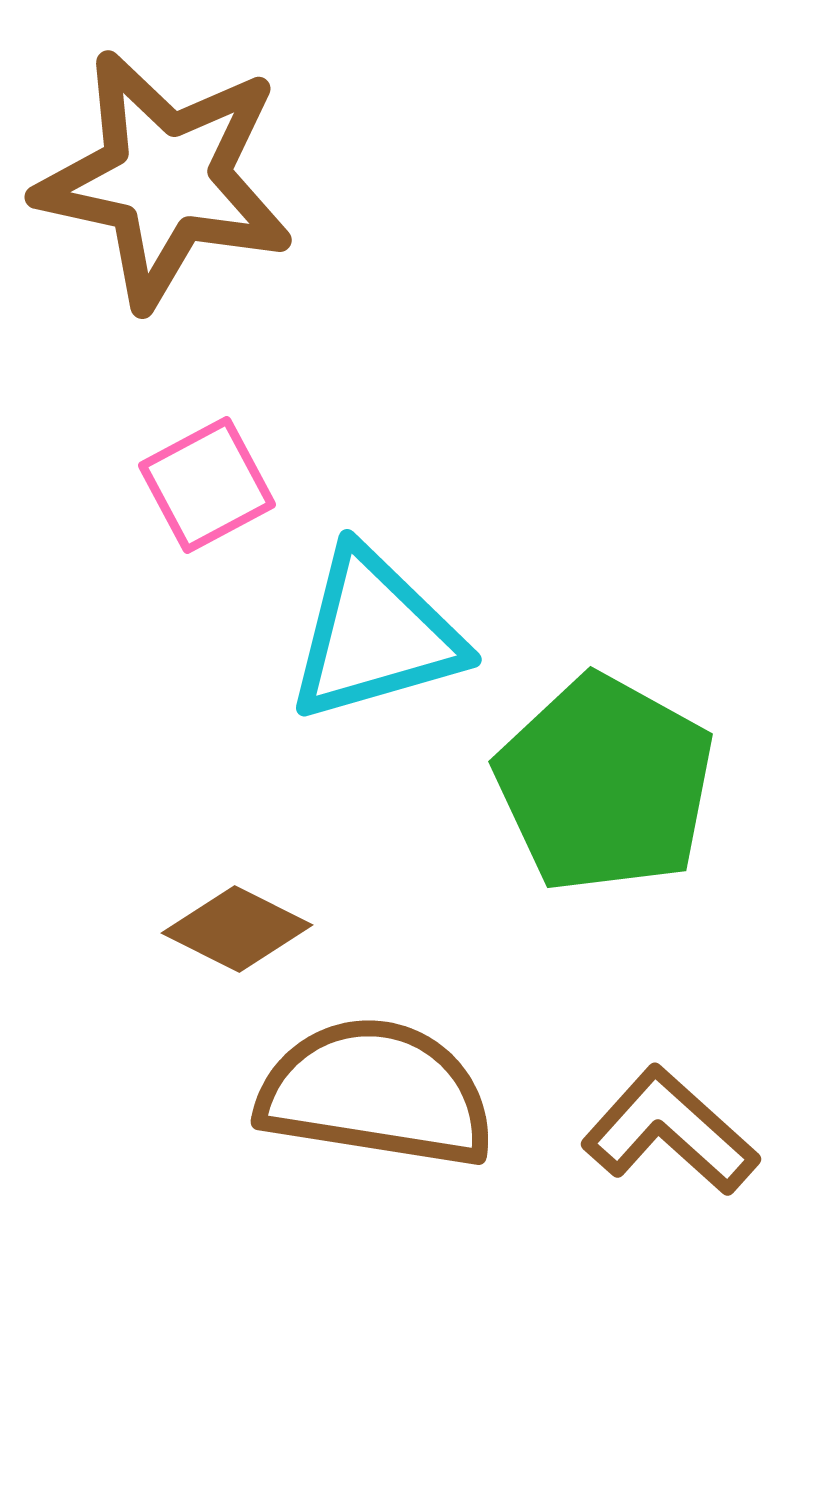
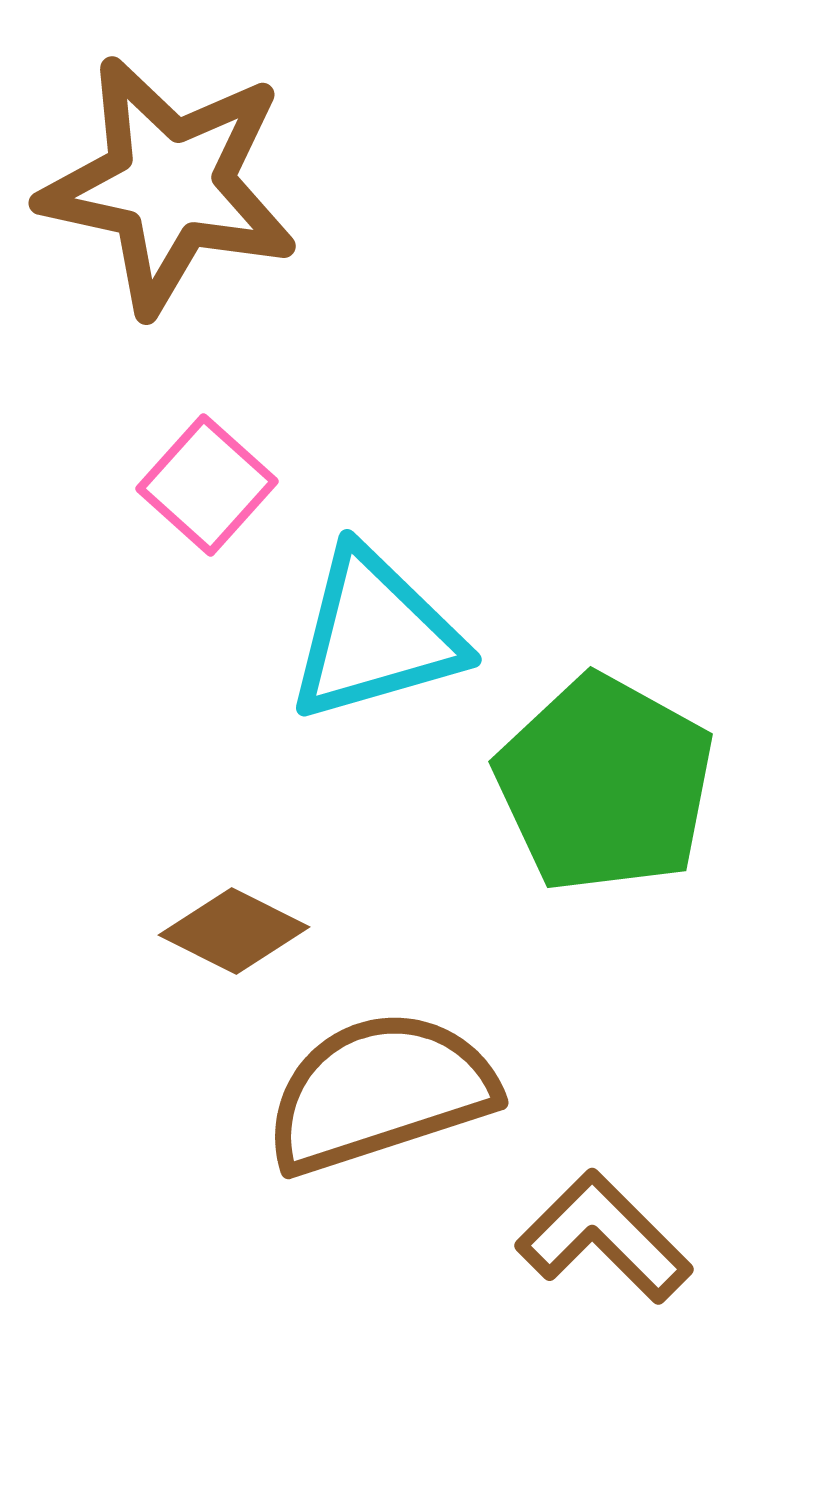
brown star: moved 4 px right, 6 px down
pink square: rotated 20 degrees counterclockwise
brown diamond: moved 3 px left, 2 px down
brown semicircle: moved 4 px right, 1 px up; rotated 27 degrees counterclockwise
brown L-shape: moved 66 px left, 106 px down; rotated 3 degrees clockwise
